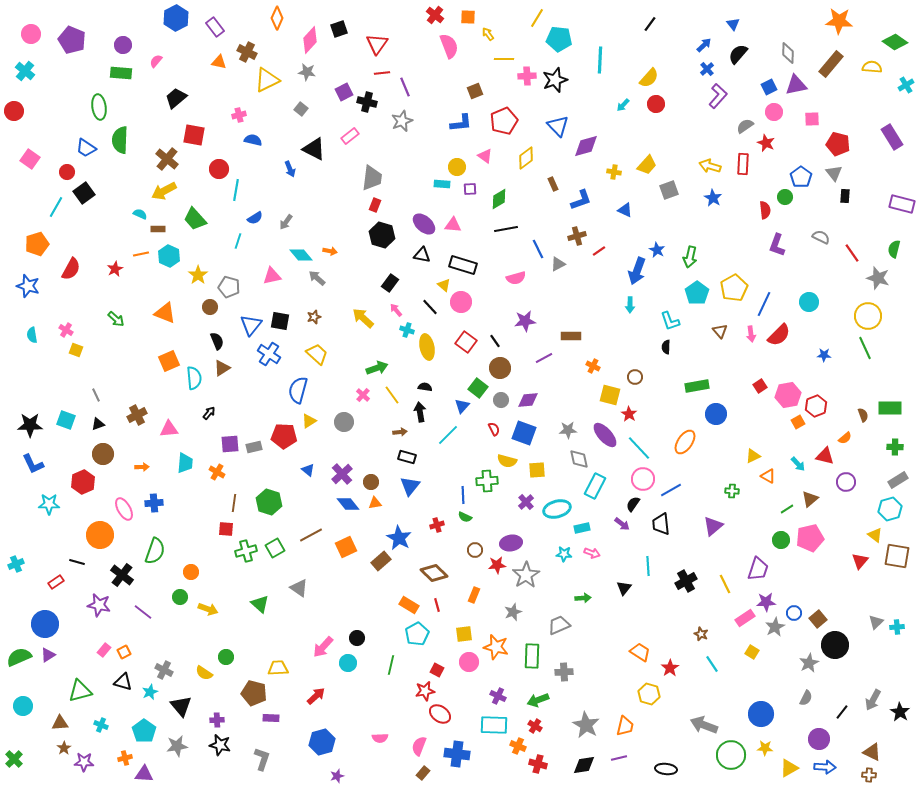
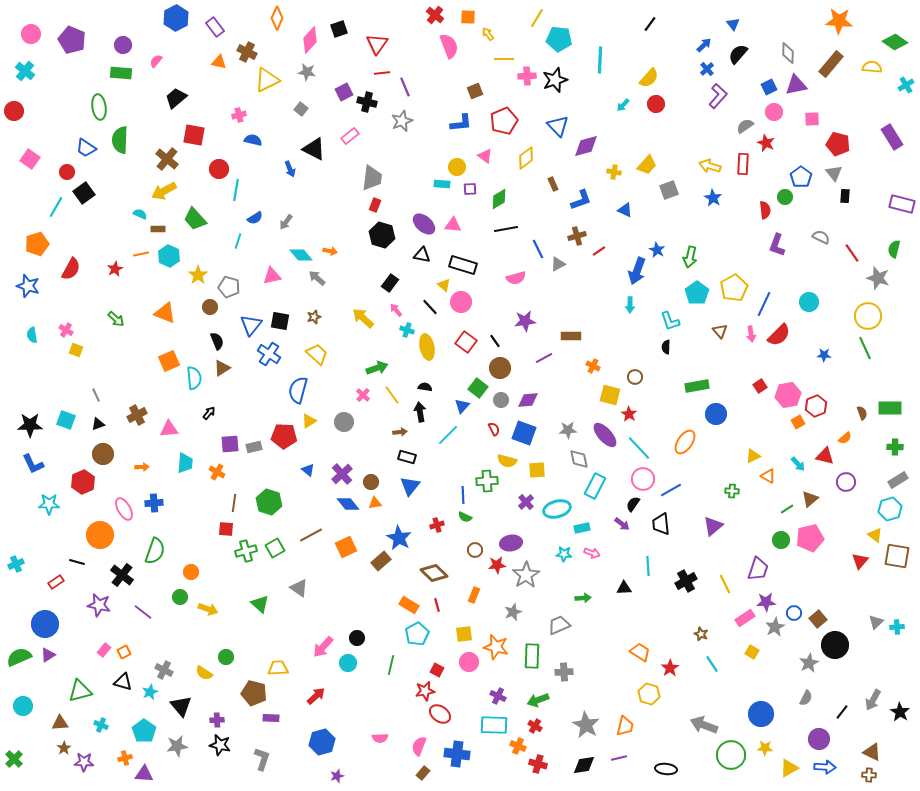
brown semicircle at (863, 415): moved 1 px left, 2 px up
black triangle at (624, 588): rotated 49 degrees clockwise
